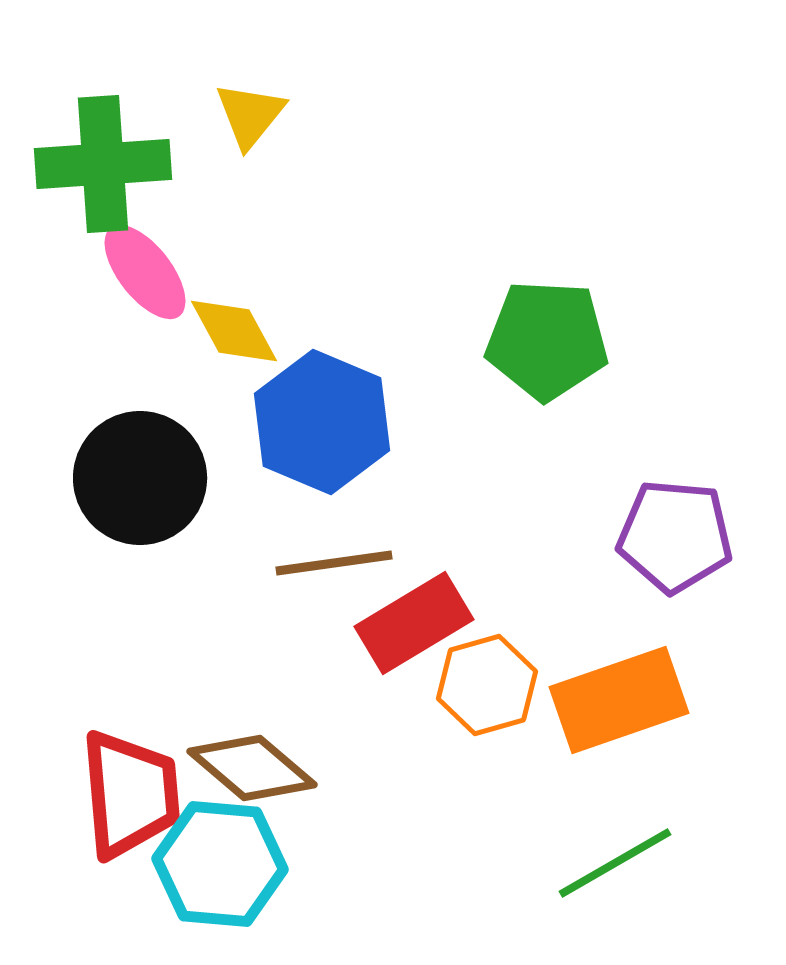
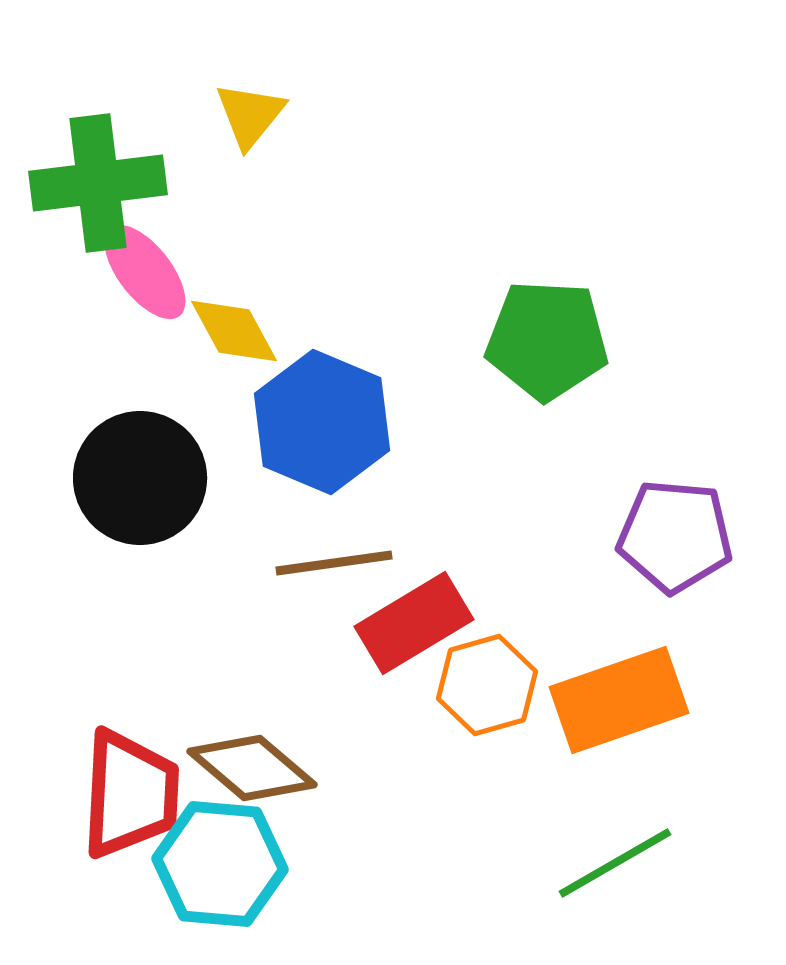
green cross: moved 5 px left, 19 px down; rotated 3 degrees counterclockwise
red trapezoid: rotated 8 degrees clockwise
